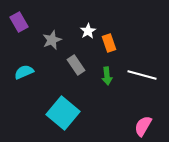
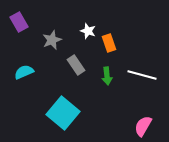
white star: rotated 21 degrees counterclockwise
